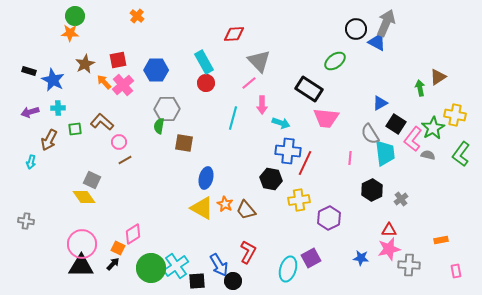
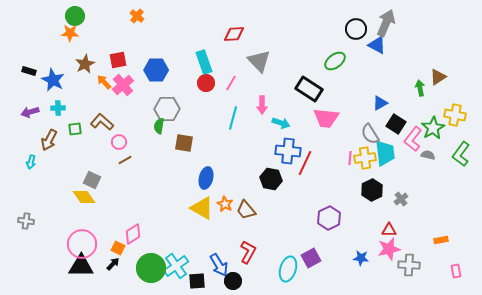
blue triangle at (377, 42): moved 3 px down
cyan rectangle at (204, 62): rotated 10 degrees clockwise
pink line at (249, 83): moved 18 px left; rotated 21 degrees counterclockwise
yellow cross at (299, 200): moved 66 px right, 42 px up
